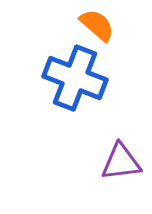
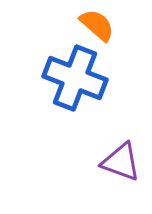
purple triangle: rotated 27 degrees clockwise
